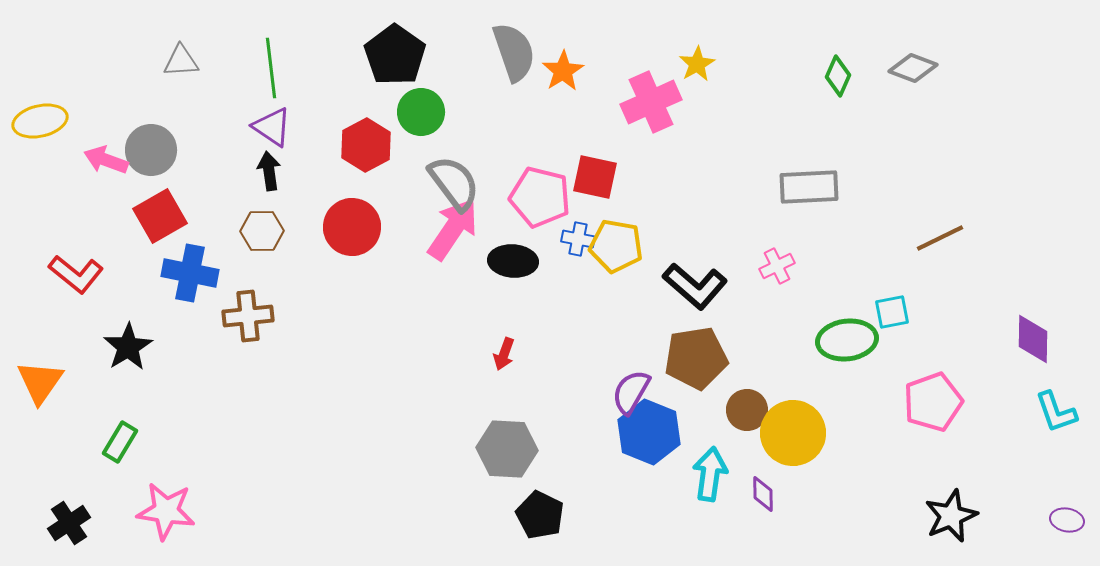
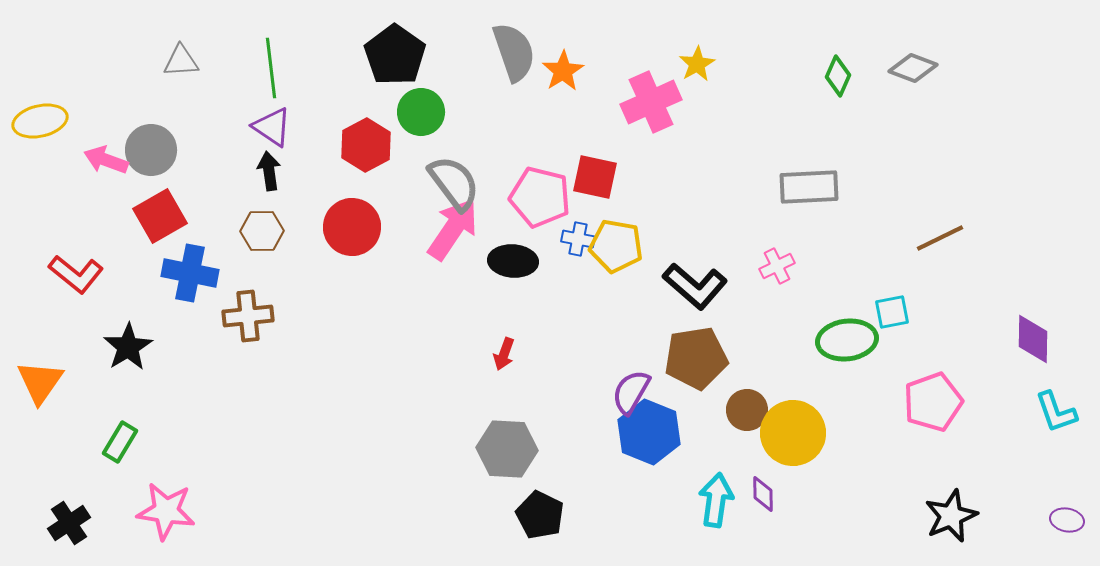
cyan arrow at (710, 474): moved 6 px right, 26 px down
